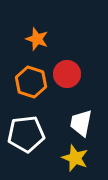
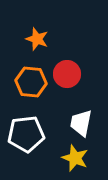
orange hexagon: rotated 12 degrees counterclockwise
